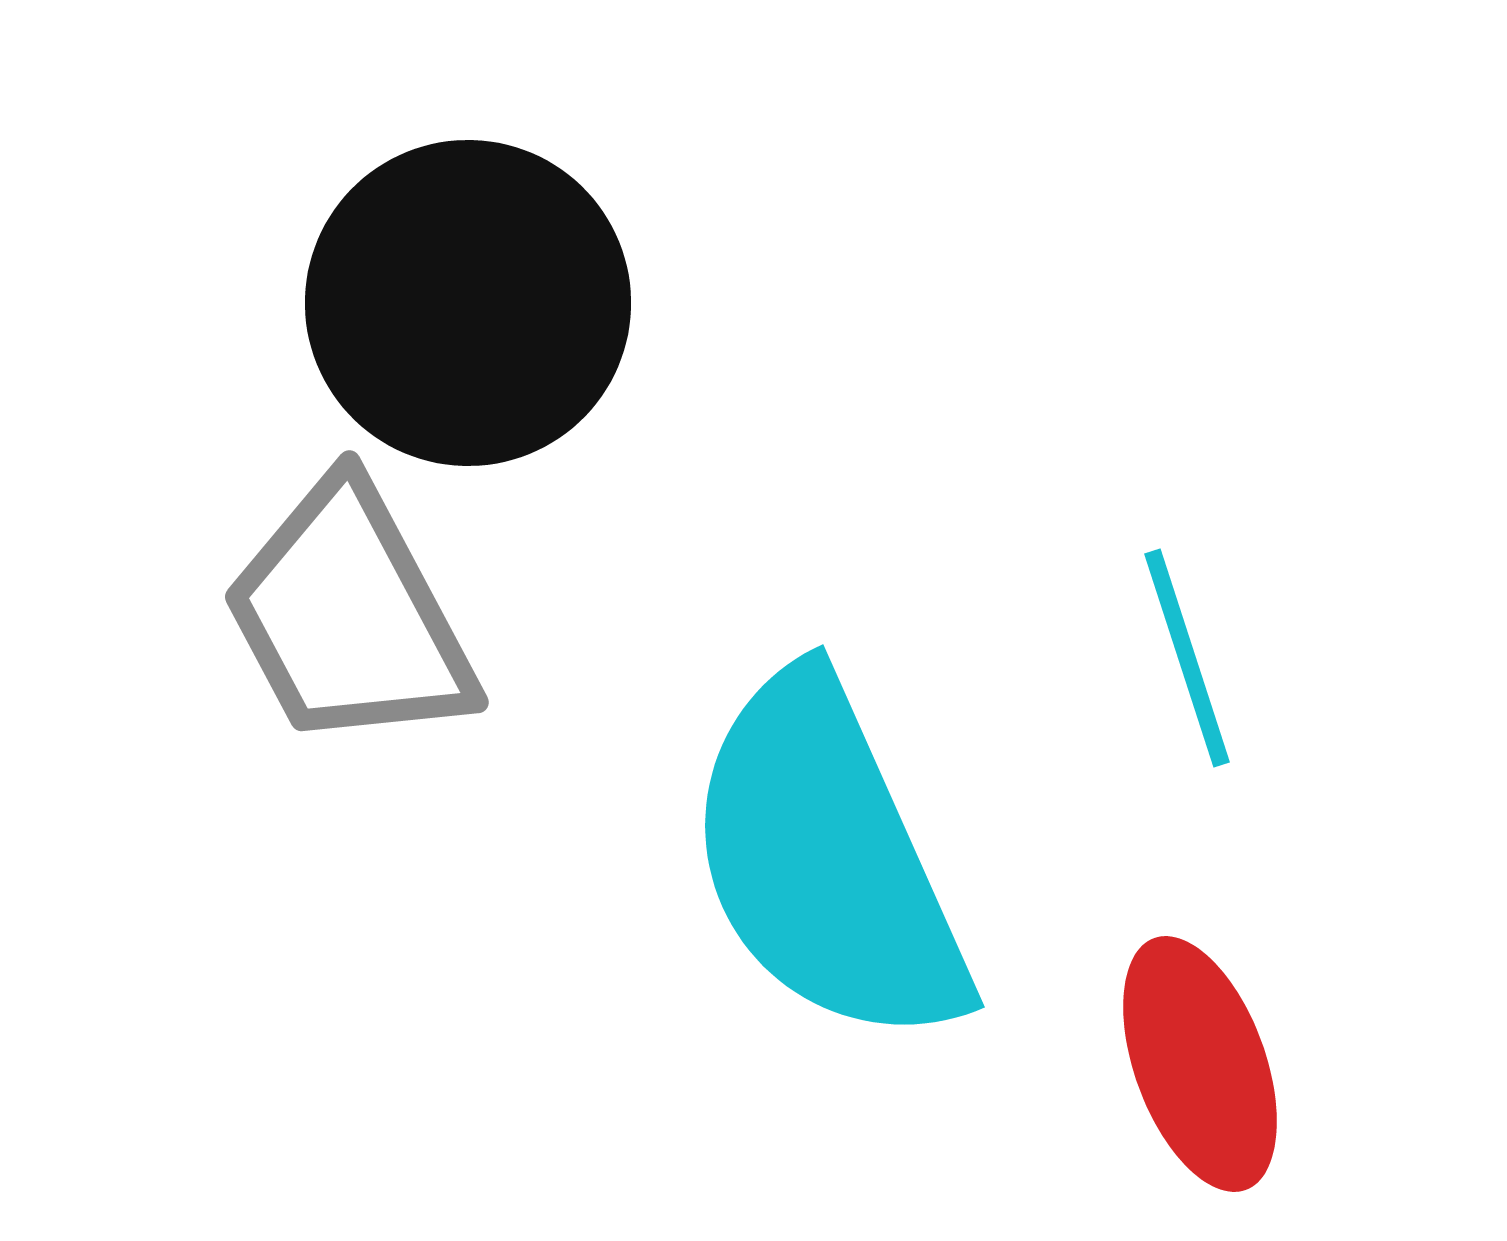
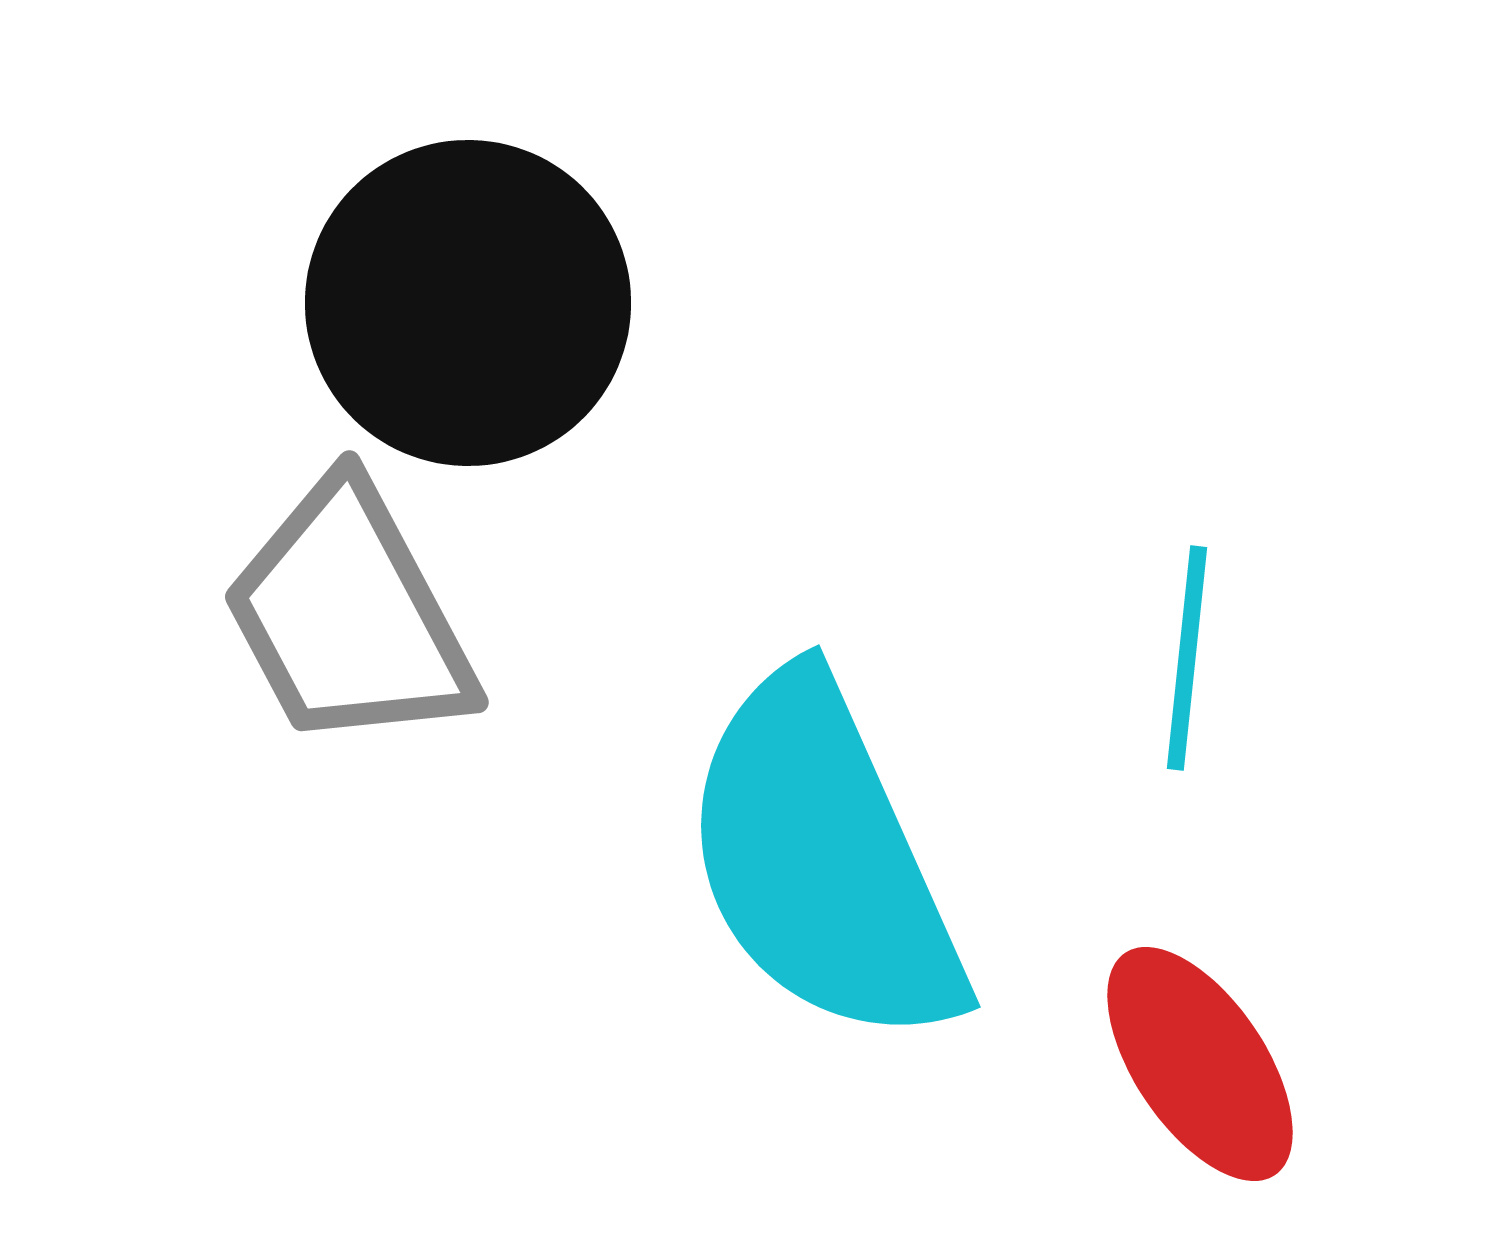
cyan line: rotated 24 degrees clockwise
cyan semicircle: moved 4 px left
red ellipse: rotated 14 degrees counterclockwise
